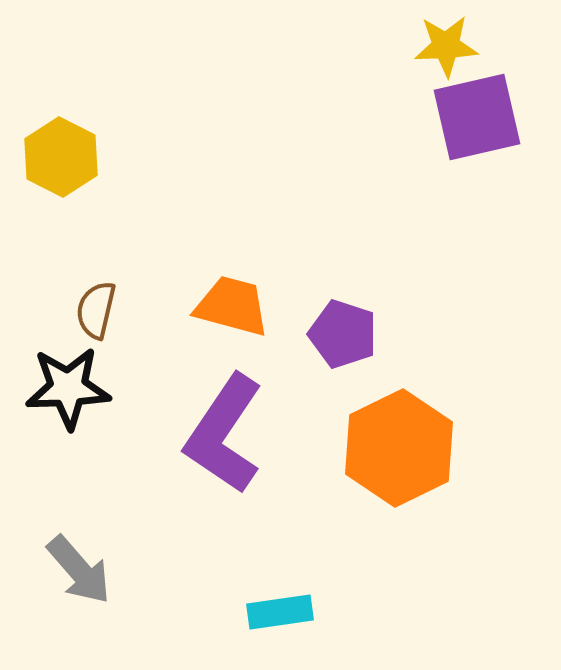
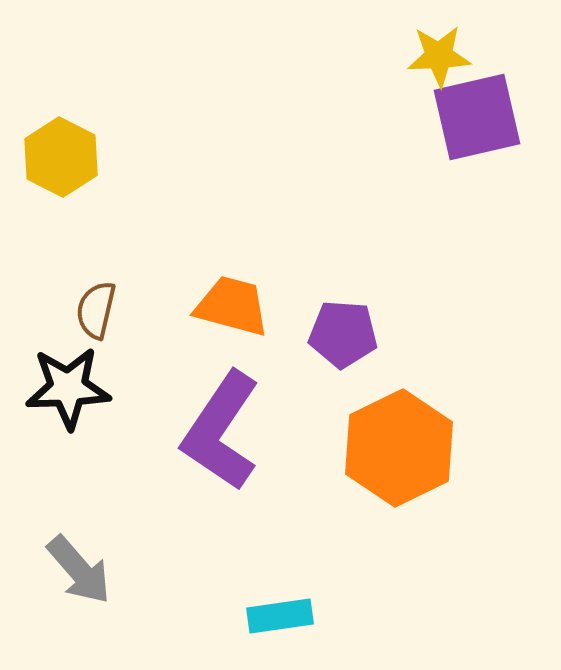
yellow star: moved 7 px left, 10 px down
purple pentagon: rotated 14 degrees counterclockwise
purple L-shape: moved 3 px left, 3 px up
cyan rectangle: moved 4 px down
